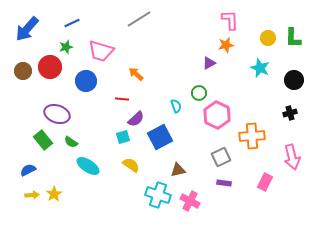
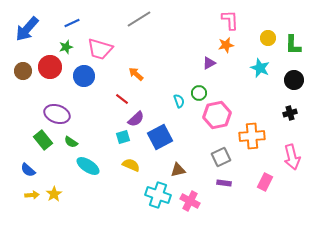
green L-shape: moved 7 px down
pink trapezoid: moved 1 px left, 2 px up
blue circle: moved 2 px left, 5 px up
red line: rotated 32 degrees clockwise
cyan semicircle: moved 3 px right, 5 px up
pink hexagon: rotated 24 degrees clockwise
yellow semicircle: rotated 12 degrees counterclockwise
blue semicircle: rotated 112 degrees counterclockwise
